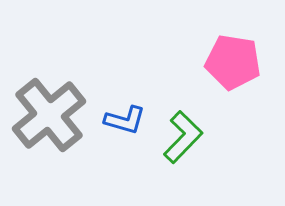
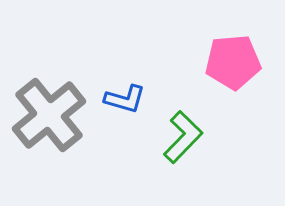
pink pentagon: rotated 14 degrees counterclockwise
blue L-shape: moved 21 px up
